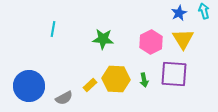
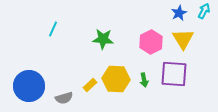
cyan arrow: rotated 42 degrees clockwise
cyan line: rotated 14 degrees clockwise
gray semicircle: rotated 12 degrees clockwise
